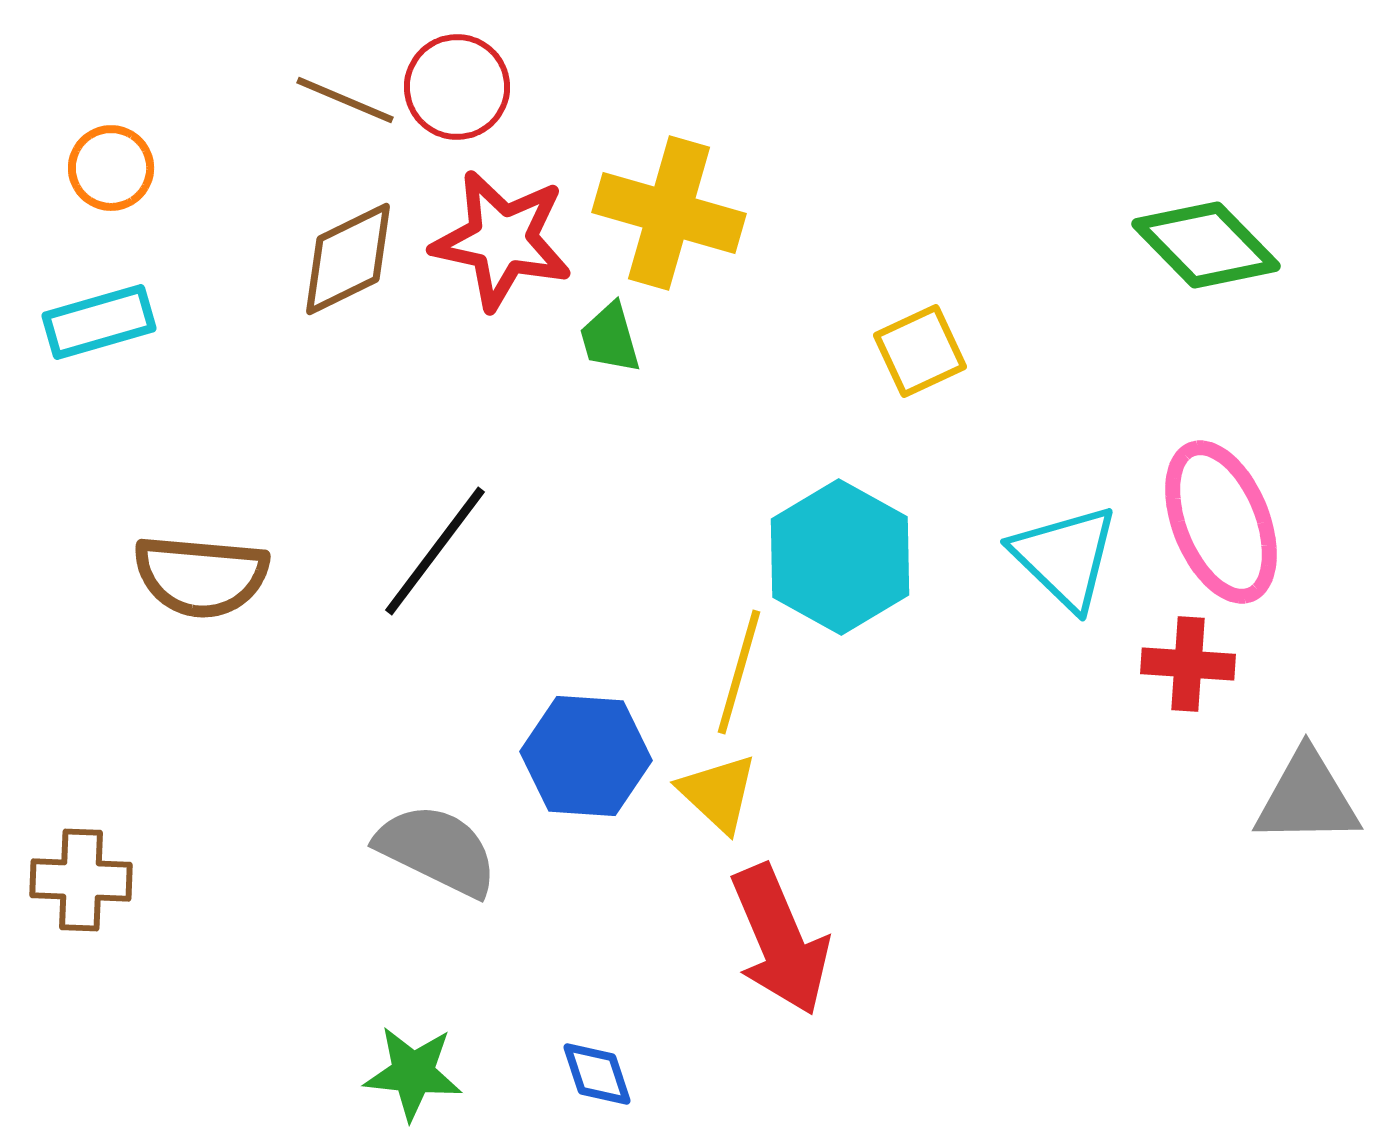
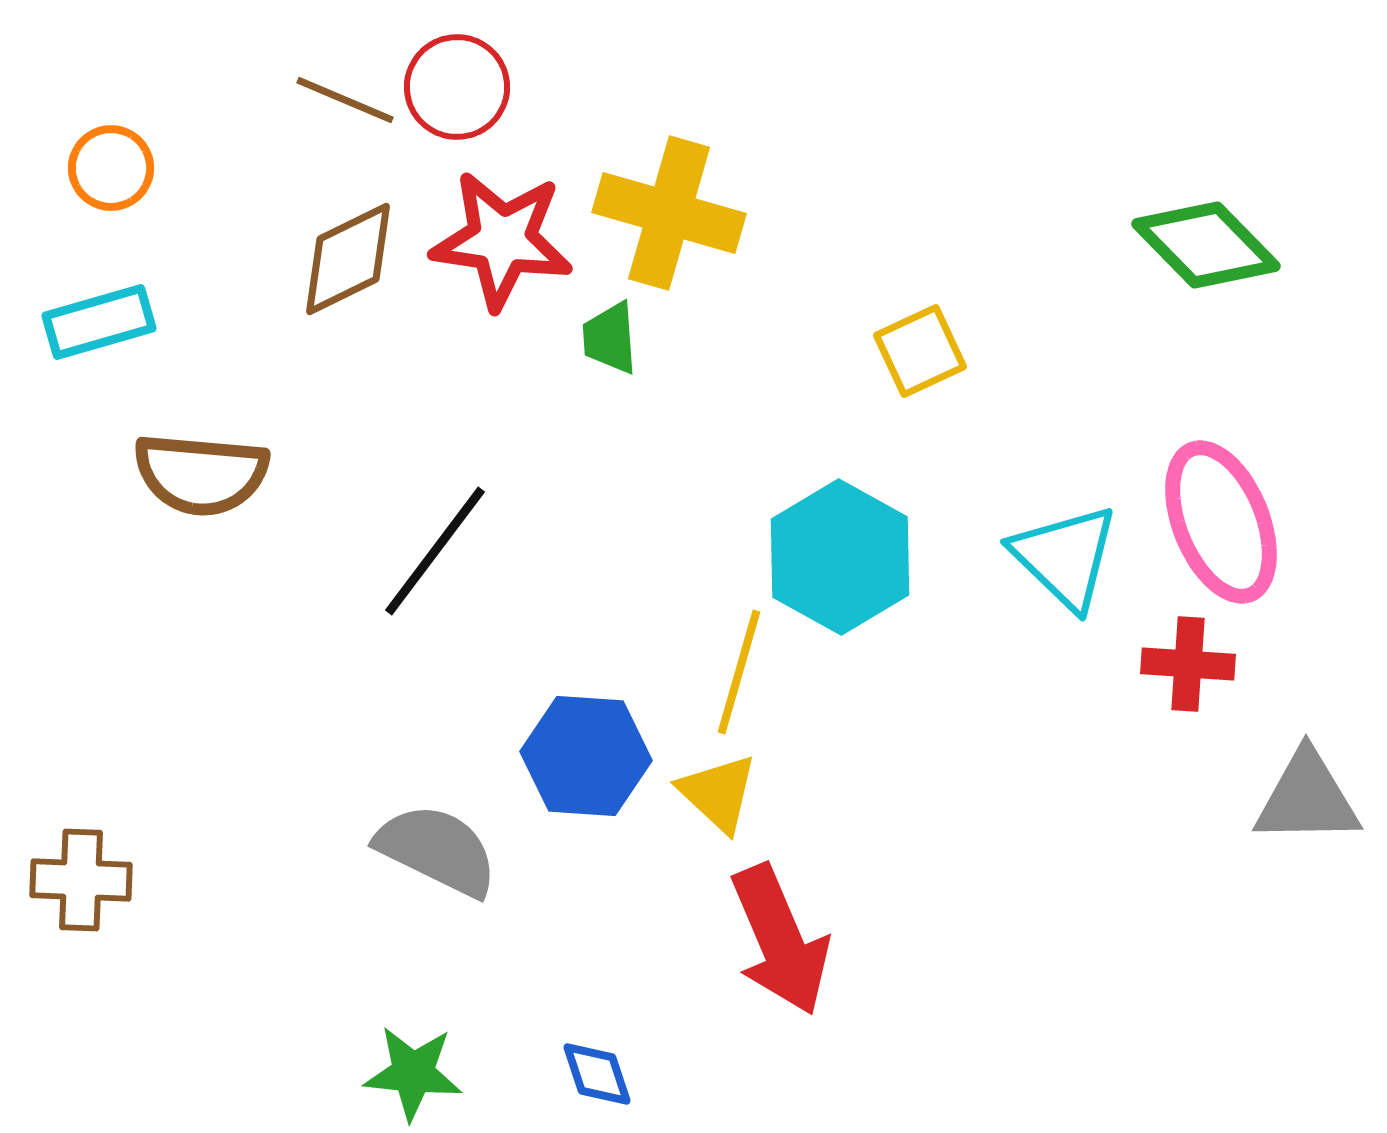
red star: rotated 4 degrees counterclockwise
green trapezoid: rotated 12 degrees clockwise
brown semicircle: moved 102 px up
